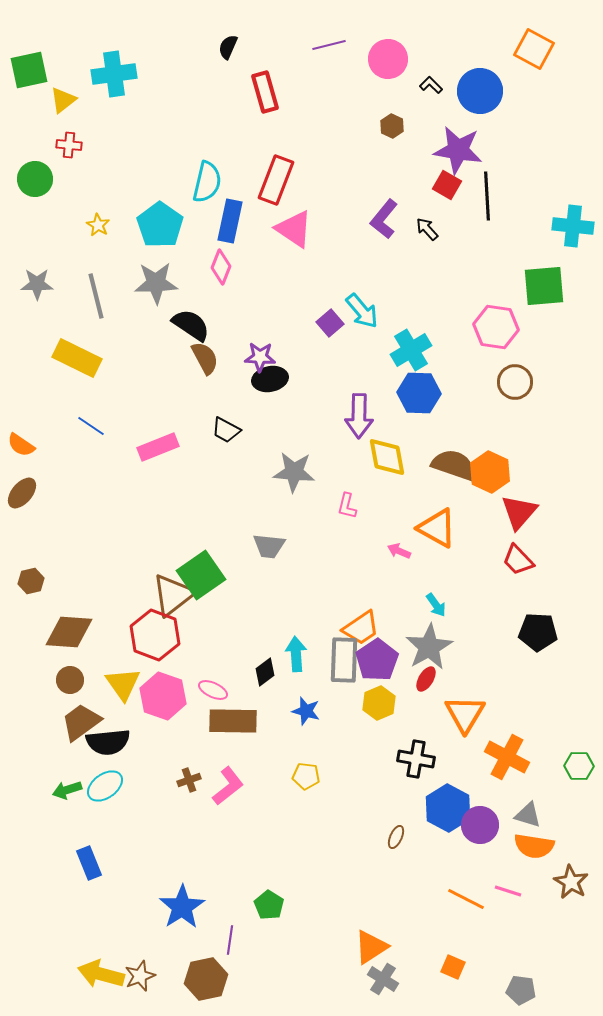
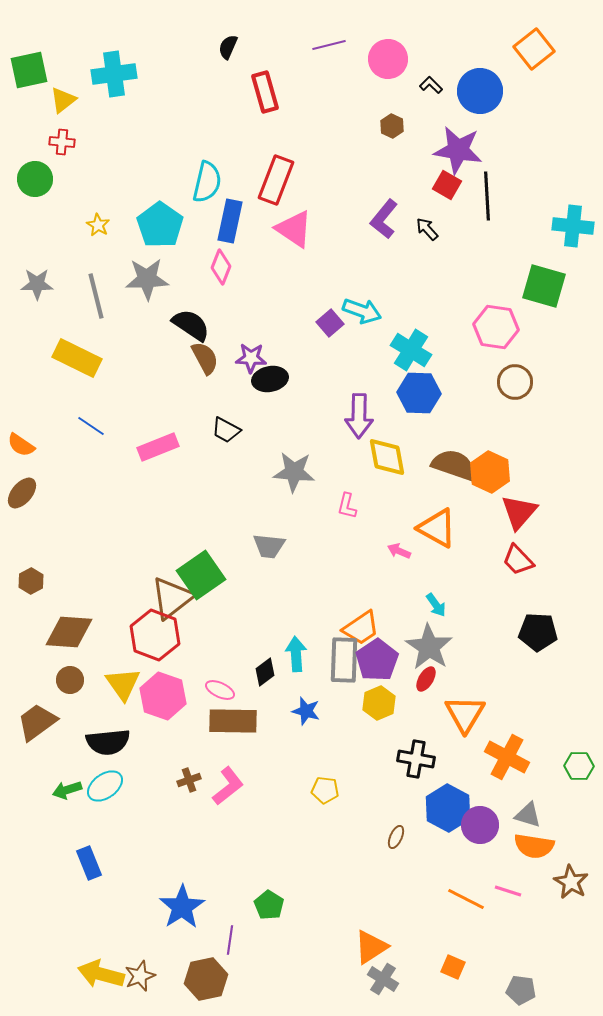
orange square at (534, 49): rotated 24 degrees clockwise
red cross at (69, 145): moved 7 px left, 3 px up
gray star at (156, 283): moved 9 px left, 4 px up
green square at (544, 286): rotated 21 degrees clockwise
cyan arrow at (362, 311): rotated 30 degrees counterclockwise
cyan cross at (411, 350): rotated 27 degrees counterclockwise
purple star at (260, 357): moved 9 px left, 1 px down
brown hexagon at (31, 581): rotated 15 degrees counterclockwise
brown triangle at (173, 595): moved 1 px left, 3 px down
gray star at (429, 647): rotated 9 degrees counterclockwise
pink ellipse at (213, 690): moved 7 px right
brown trapezoid at (81, 722): moved 44 px left
yellow pentagon at (306, 776): moved 19 px right, 14 px down
